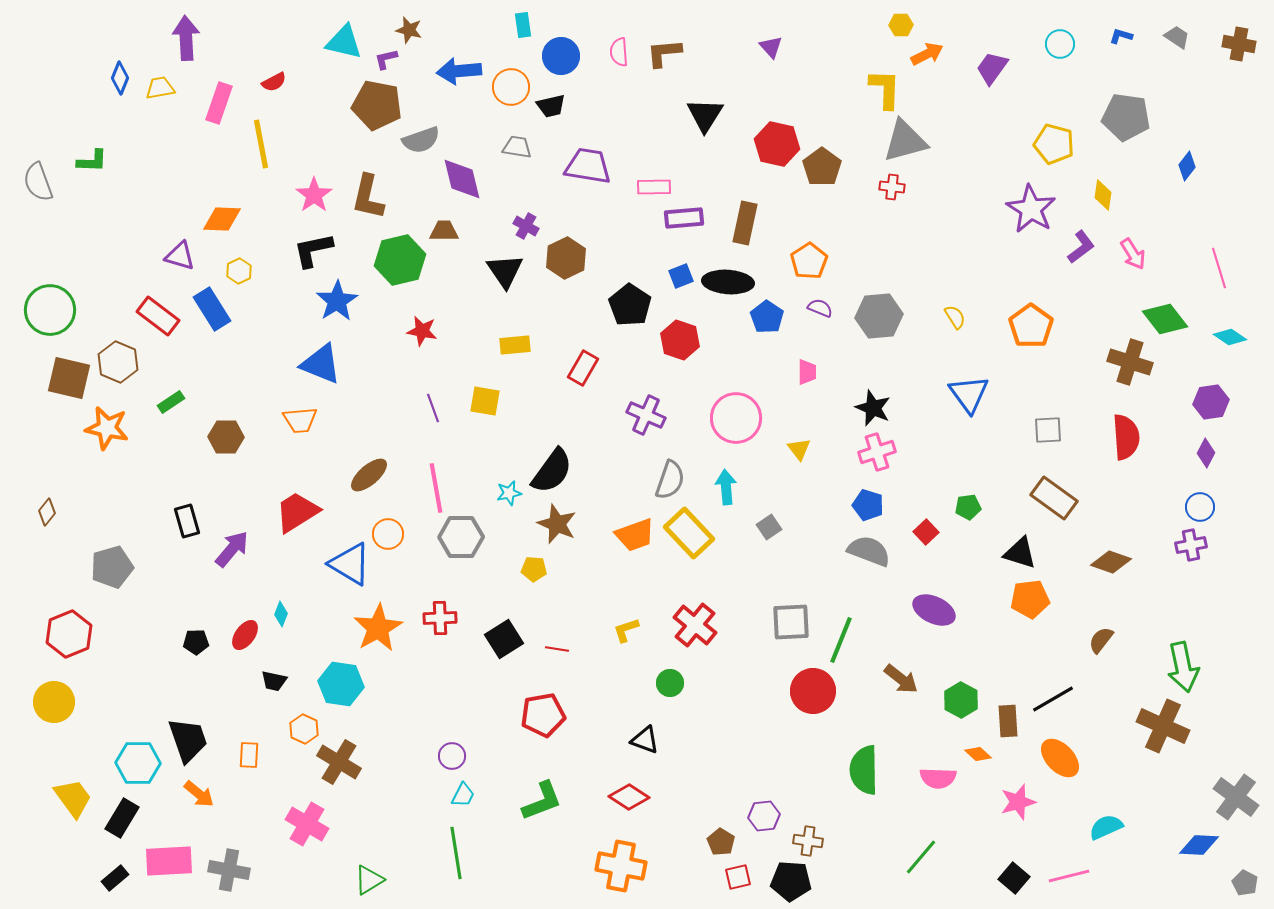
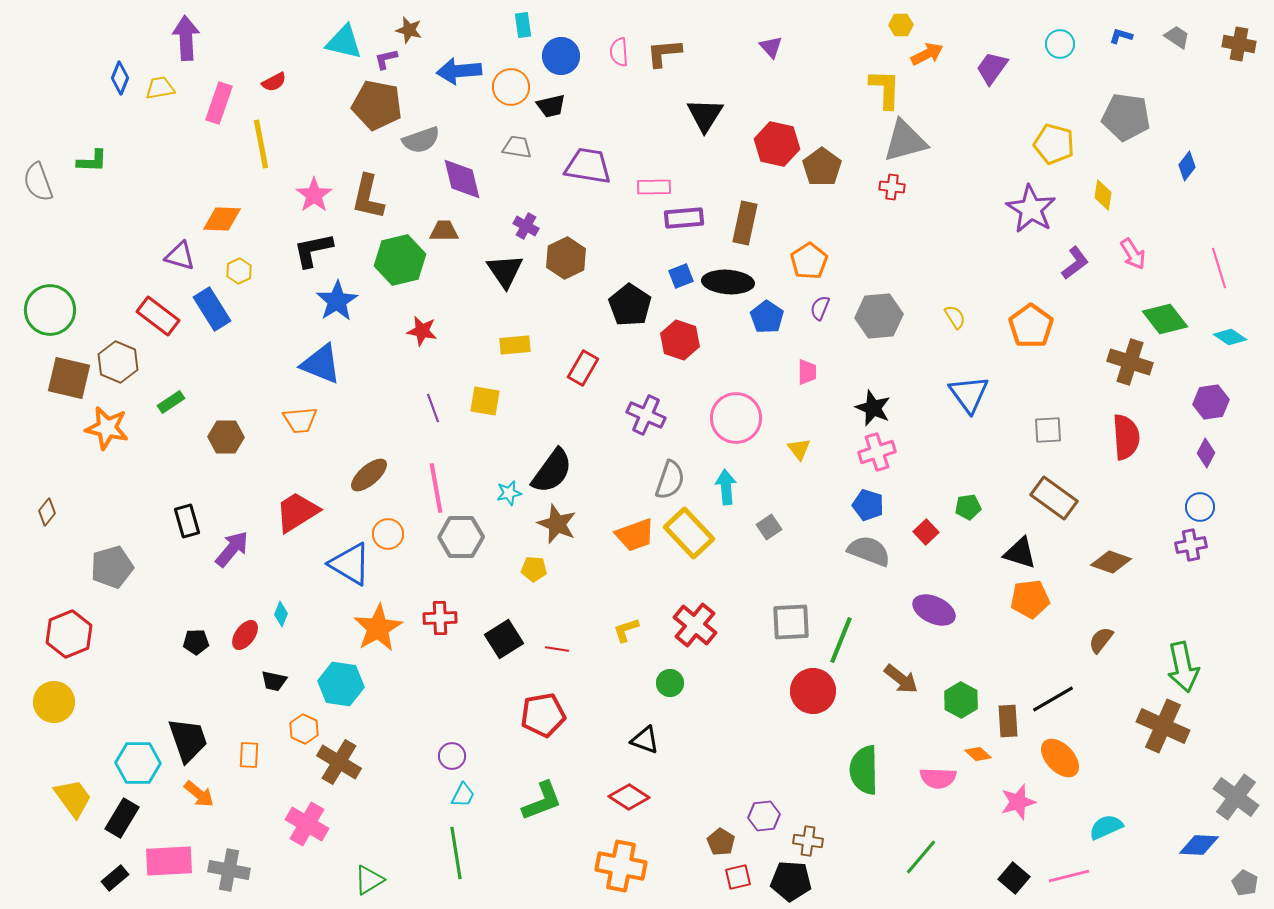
purple L-shape at (1081, 247): moved 6 px left, 16 px down
purple semicircle at (820, 308): rotated 90 degrees counterclockwise
